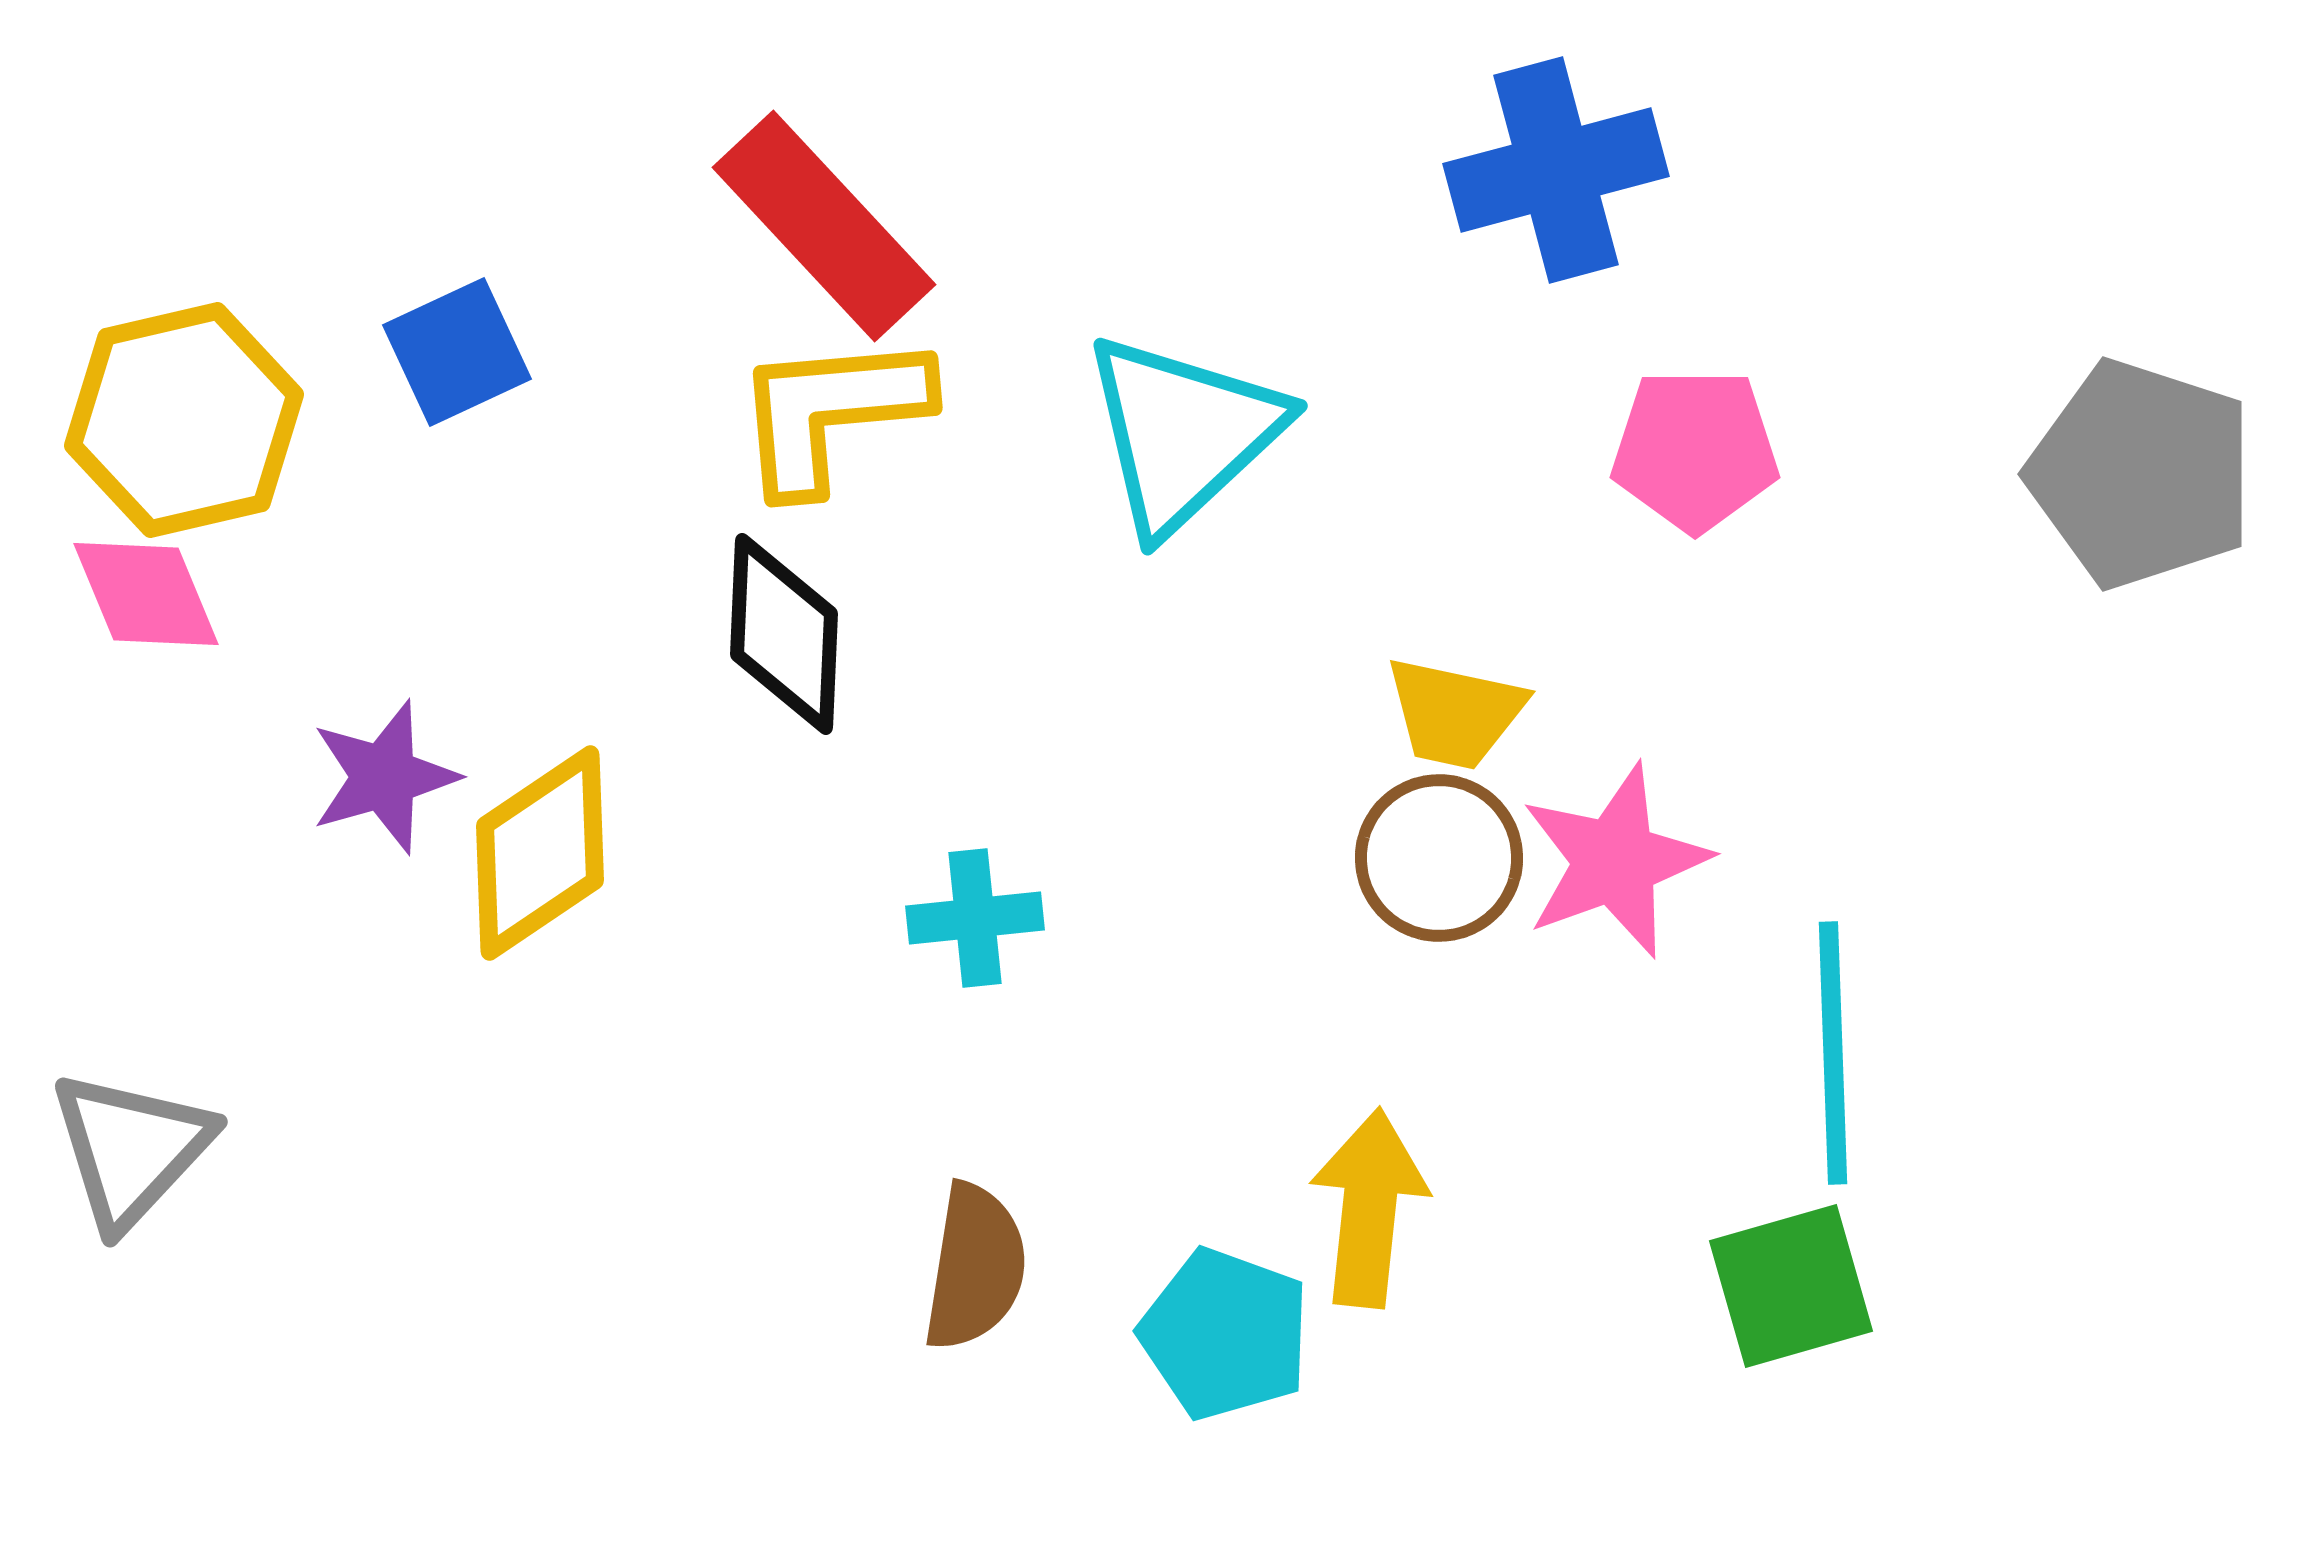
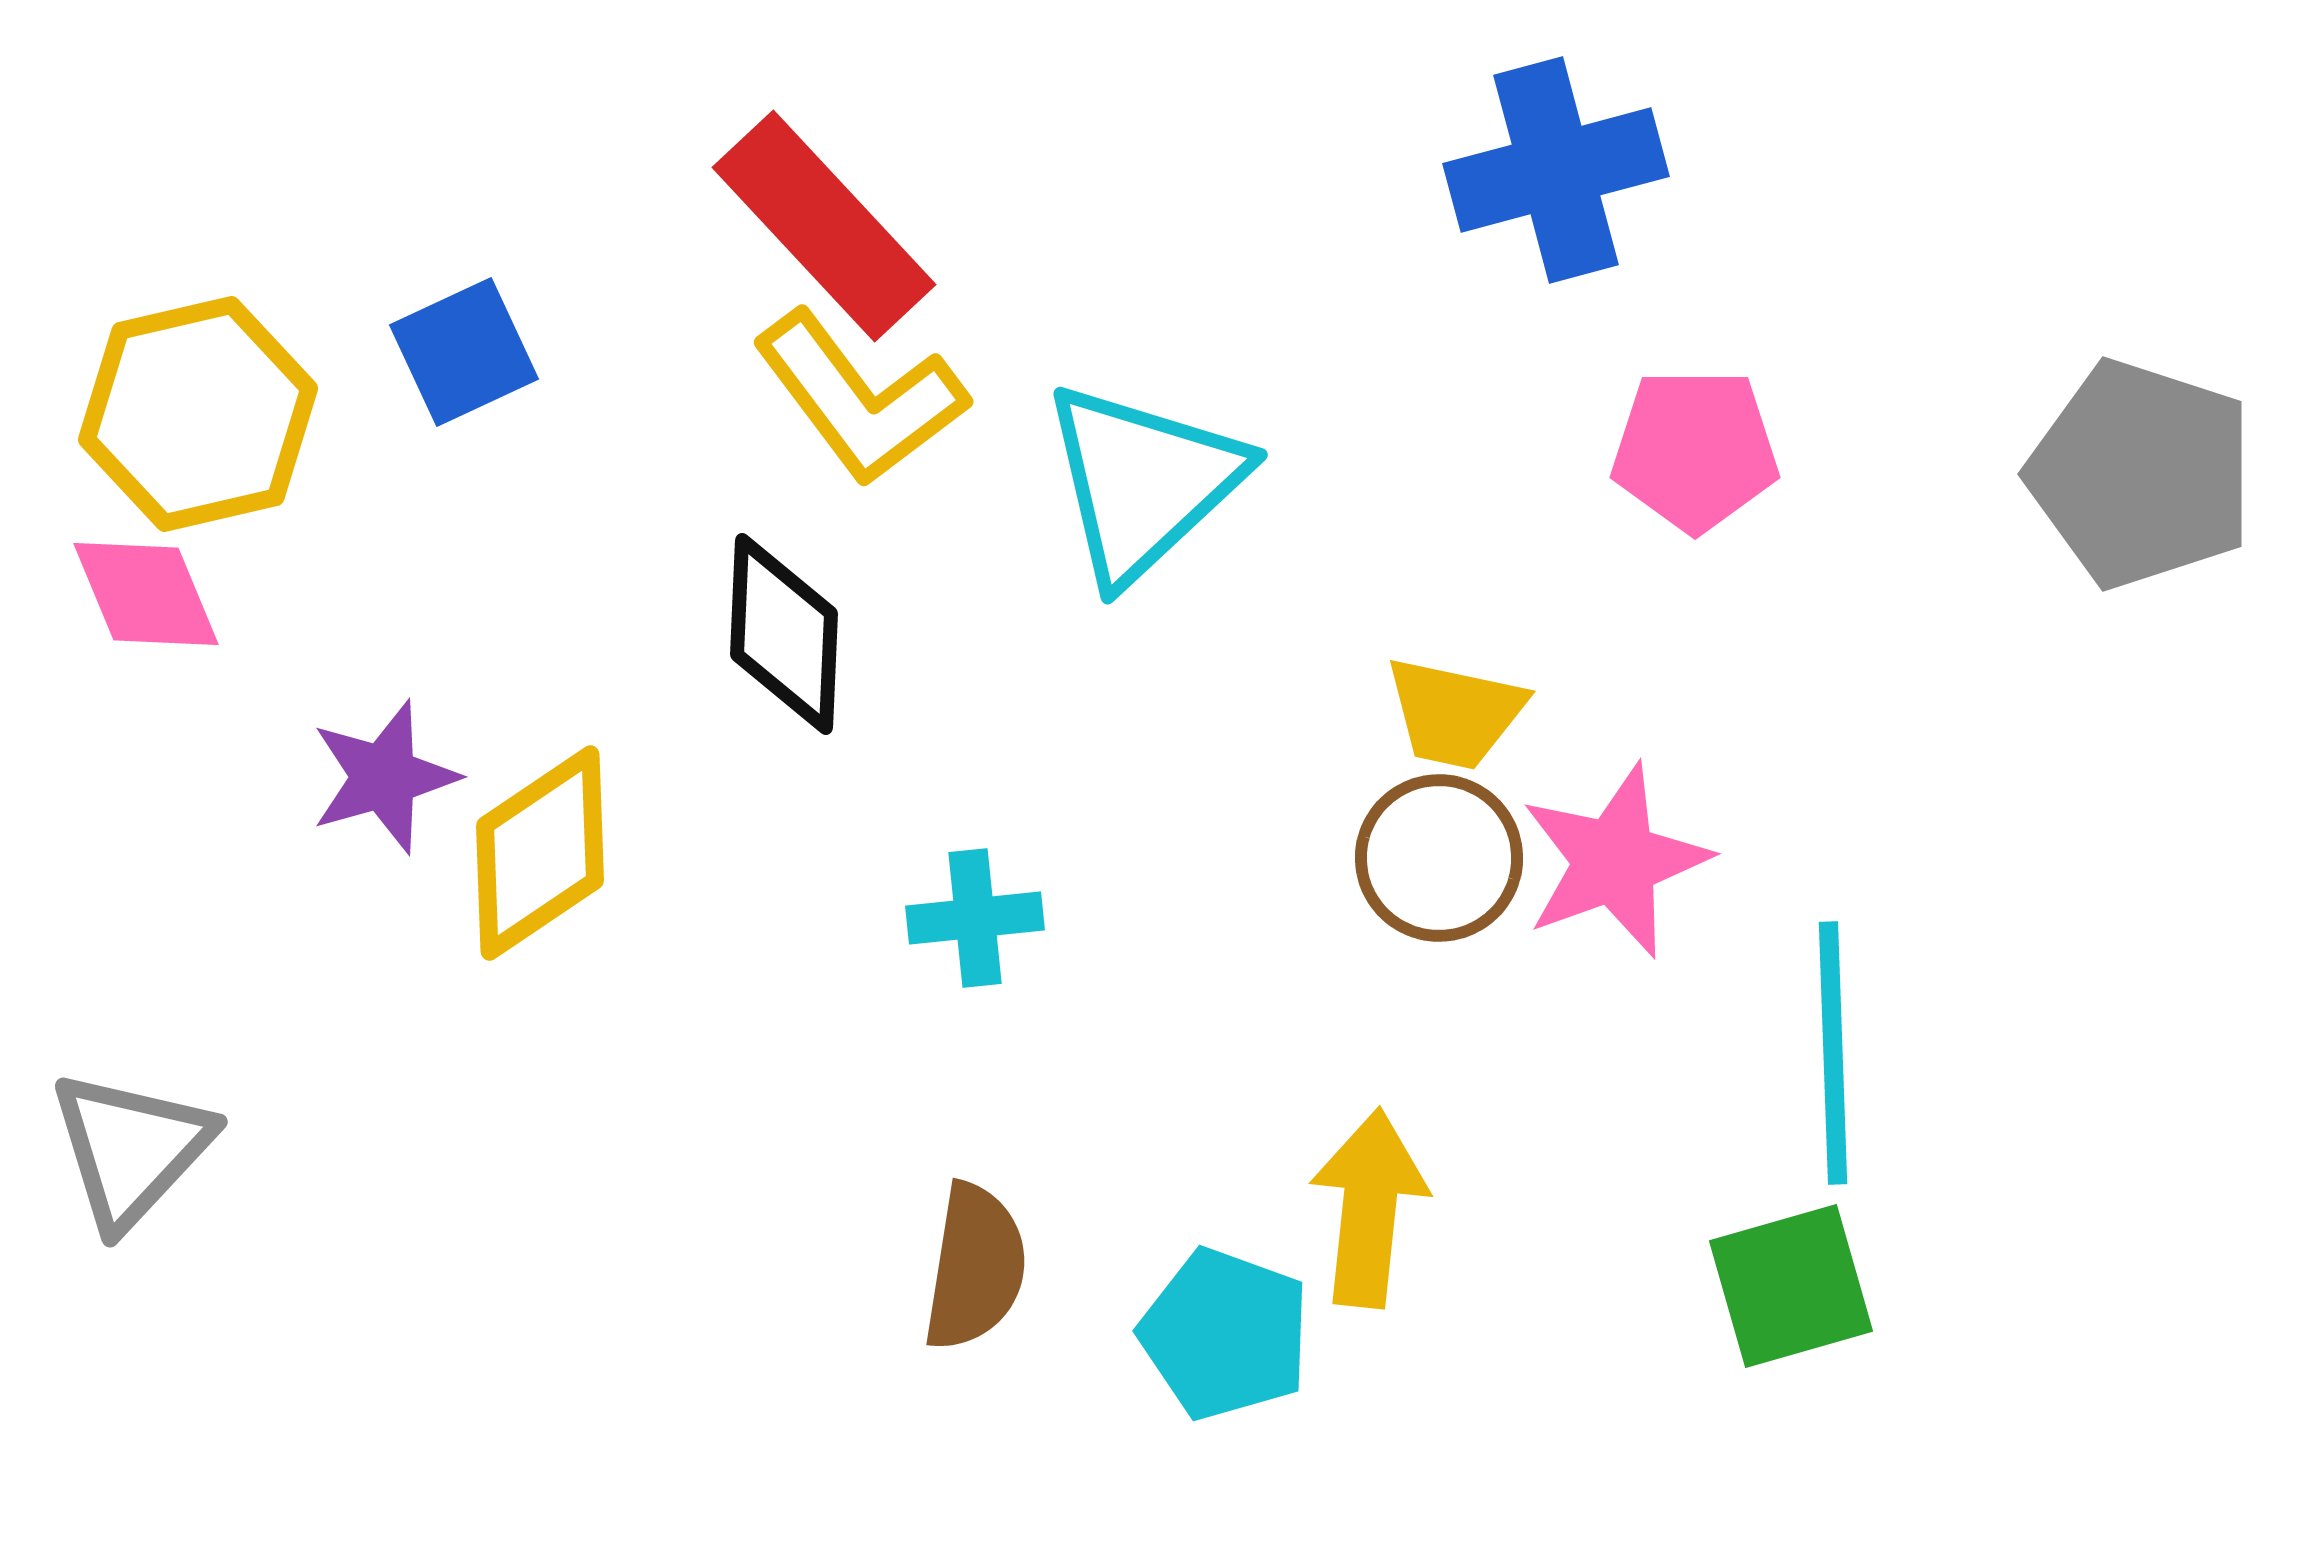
blue square: moved 7 px right
yellow L-shape: moved 29 px right, 14 px up; rotated 122 degrees counterclockwise
yellow hexagon: moved 14 px right, 6 px up
cyan triangle: moved 40 px left, 49 px down
